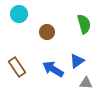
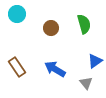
cyan circle: moved 2 px left
brown circle: moved 4 px right, 4 px up
blue triangle: moved 18 px right
blue arrow: moved 2 px right
gray triangle: rotated 48 degrees clockwise
